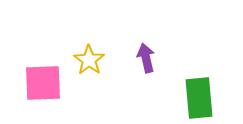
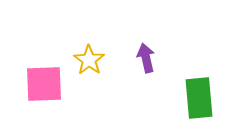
pink square: moved 1 px right, 1 px down
